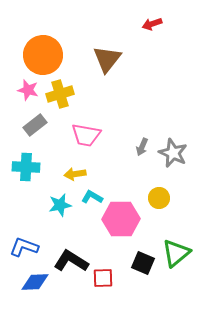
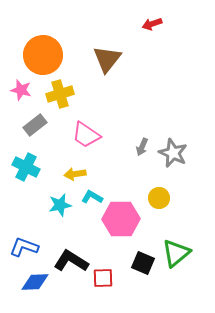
pink star: moved 7 px left
pink trapezoid: rotated 24 degrees clockwise
cyan cross: rotated 24 degrees clockwise
